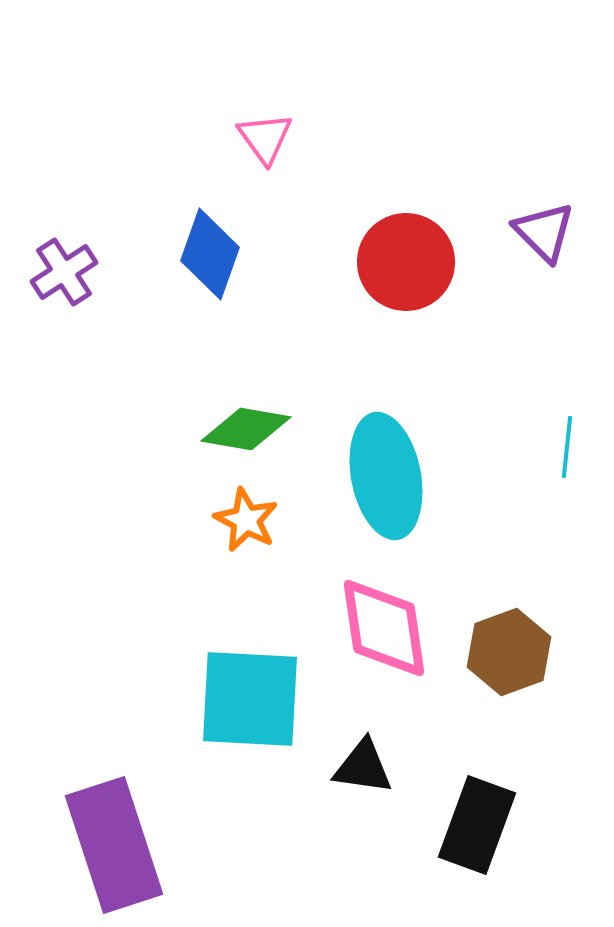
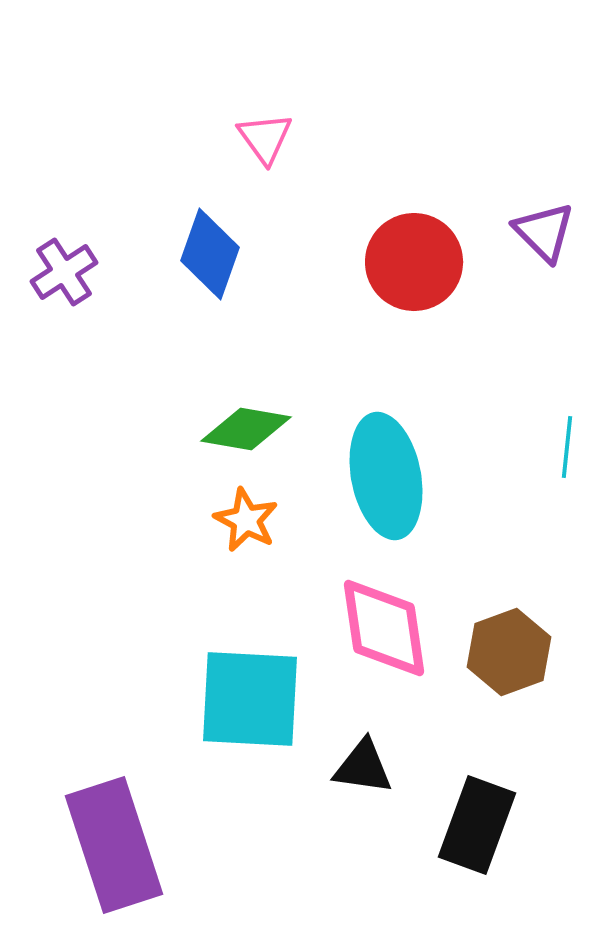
red circle: moved 8 px right
